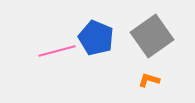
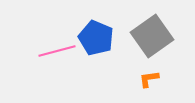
orange L-shape: moved 1 px up; rotated 25 degrees counterclockwise
